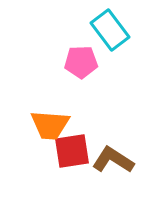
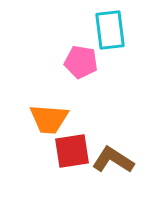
cyan rectangle: rotated 30 degrees clockwise
pink pentagon: rotated 12 degrees clockwise
orange trapezoid: moved 1 px left, 6 px up
